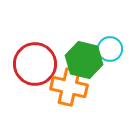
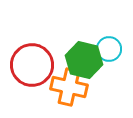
cyan circle: moved 1 px left
red circle: moved 3 px left, 1 px down
